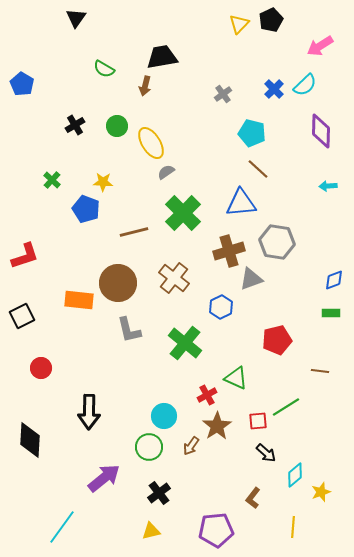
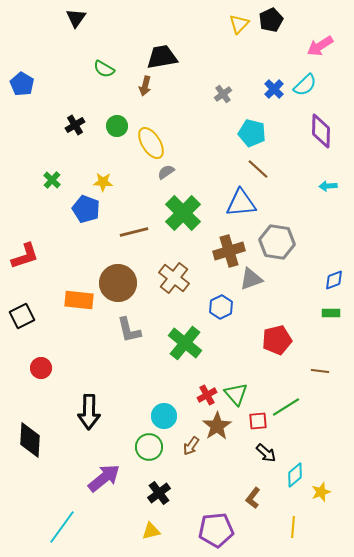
green triangle at (236, 378): moved 16 px down; rotated 25 degrees clockwise
